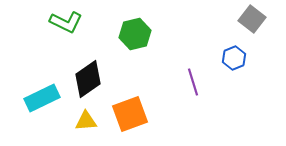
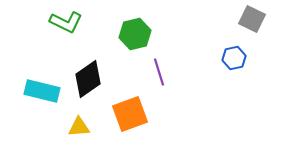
gray square: rotated 12 degrees counterclockwise
blue hexagon: rotated 10 degrees clockwise
purple line: moved 34 px left, 10 px up
cyan rectangle: moved 7 px up; rotated 40 degrees clockwise
yellow triangle: moved 7 px left, 6 px down
